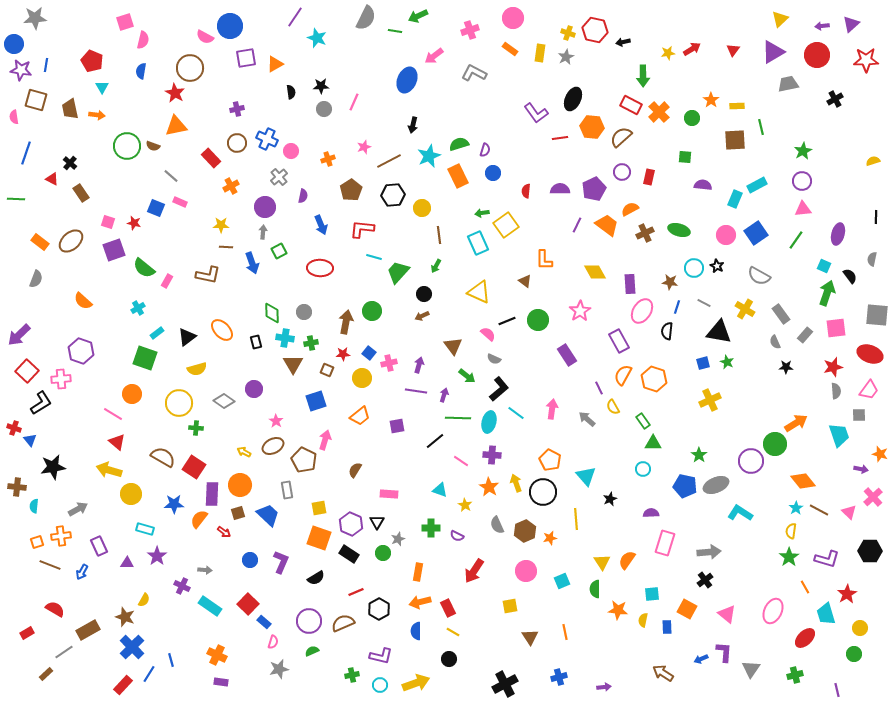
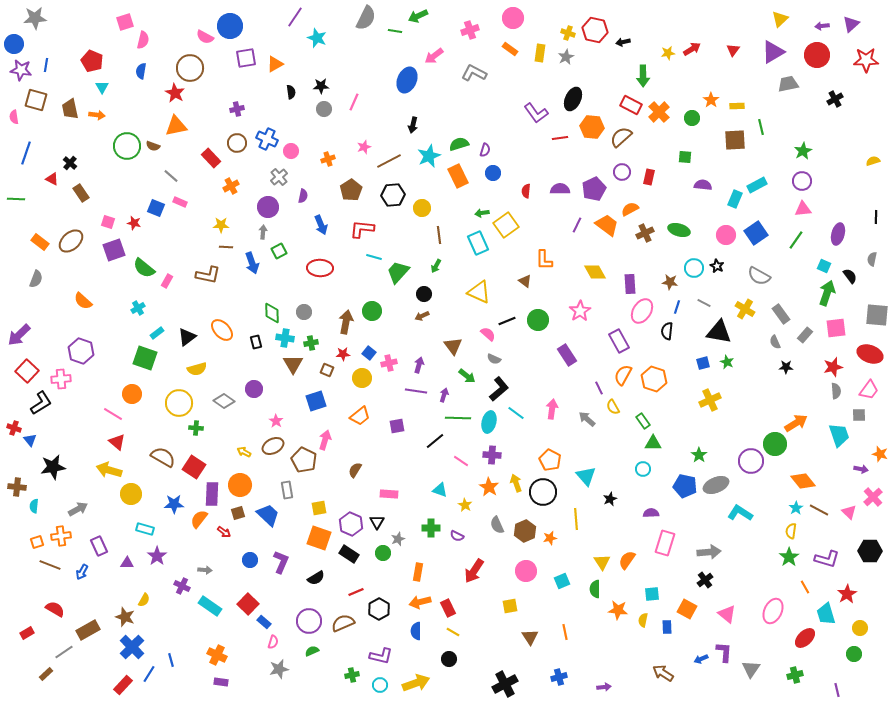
purple circle at (265, 207): moved 3 px right
